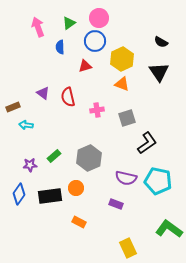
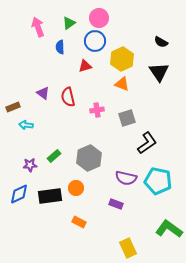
blue diamond: rotated 30 degrees clockwise
